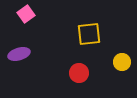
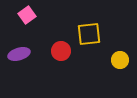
pink square: moved 1 px right, 1 px down
yellow circle: moved 2 px left, 2 px up
red circle: moved 18 px left, 22 px up
